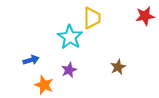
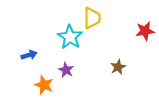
red star: moved 15 px down
blue arrow: moved 2 px left, 5 px up
purple star: moved 3 px left; rotated 21 degrees counterclockwise
